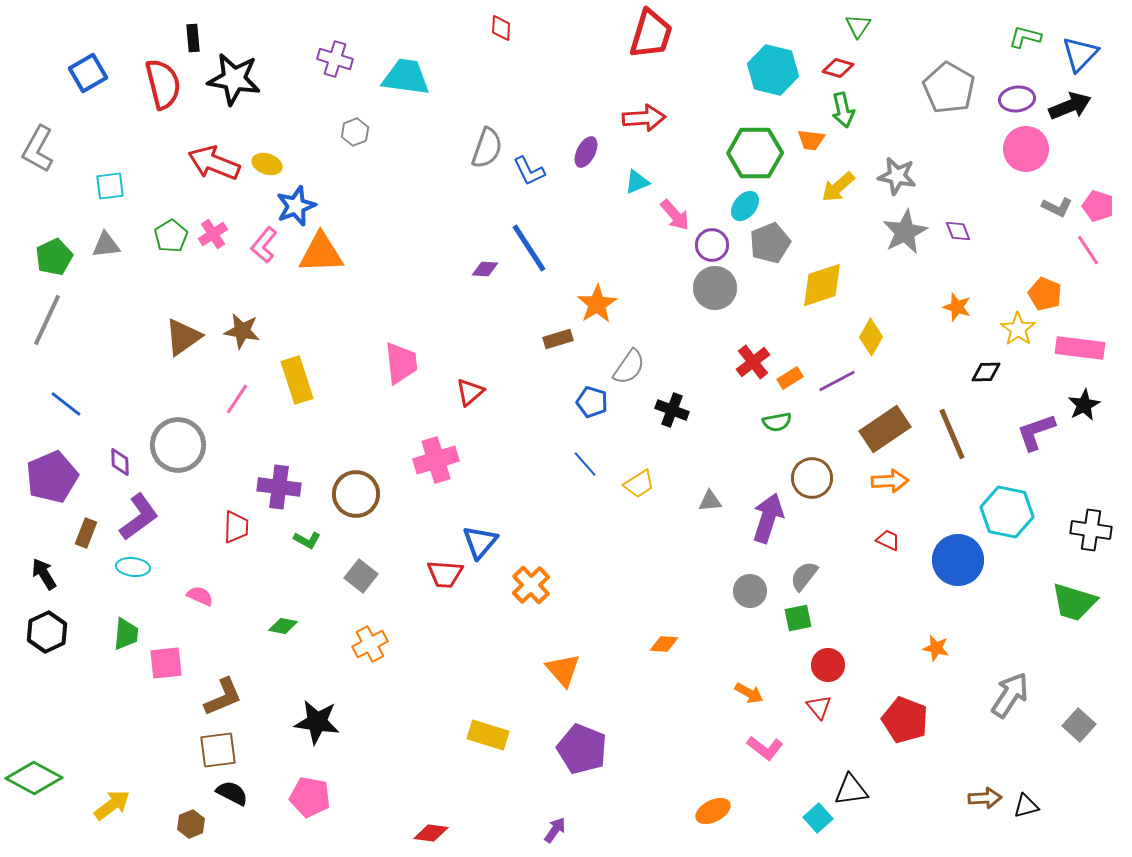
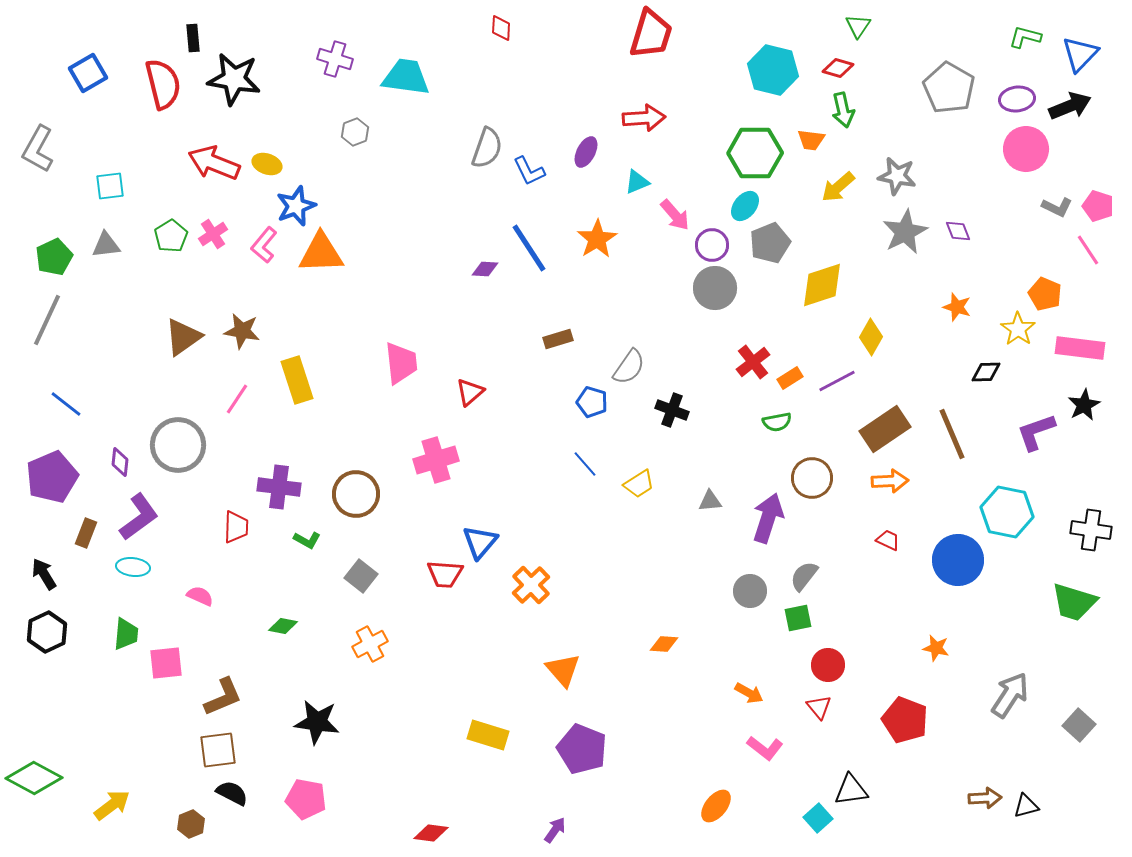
orange star at (597, 304): moved 65 px up
purple diamond at (120, 462): rotated 8 degrees clockwise
pink pentagon at (310, 797): moved 4 px left, 2 px down
orange ellipse at (713, 811): moved 3 px right, 5 px up; rotated 24 degrees counterclockwise
